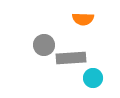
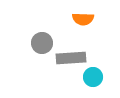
gray circle: moved 2 px left, 2 px up
cyan circle: moved 1 px up
